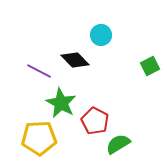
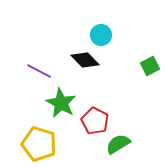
black diamond: moved 10 px right
yellow pentagon: moved 6 px down; rotated 20 degrees clockwise
